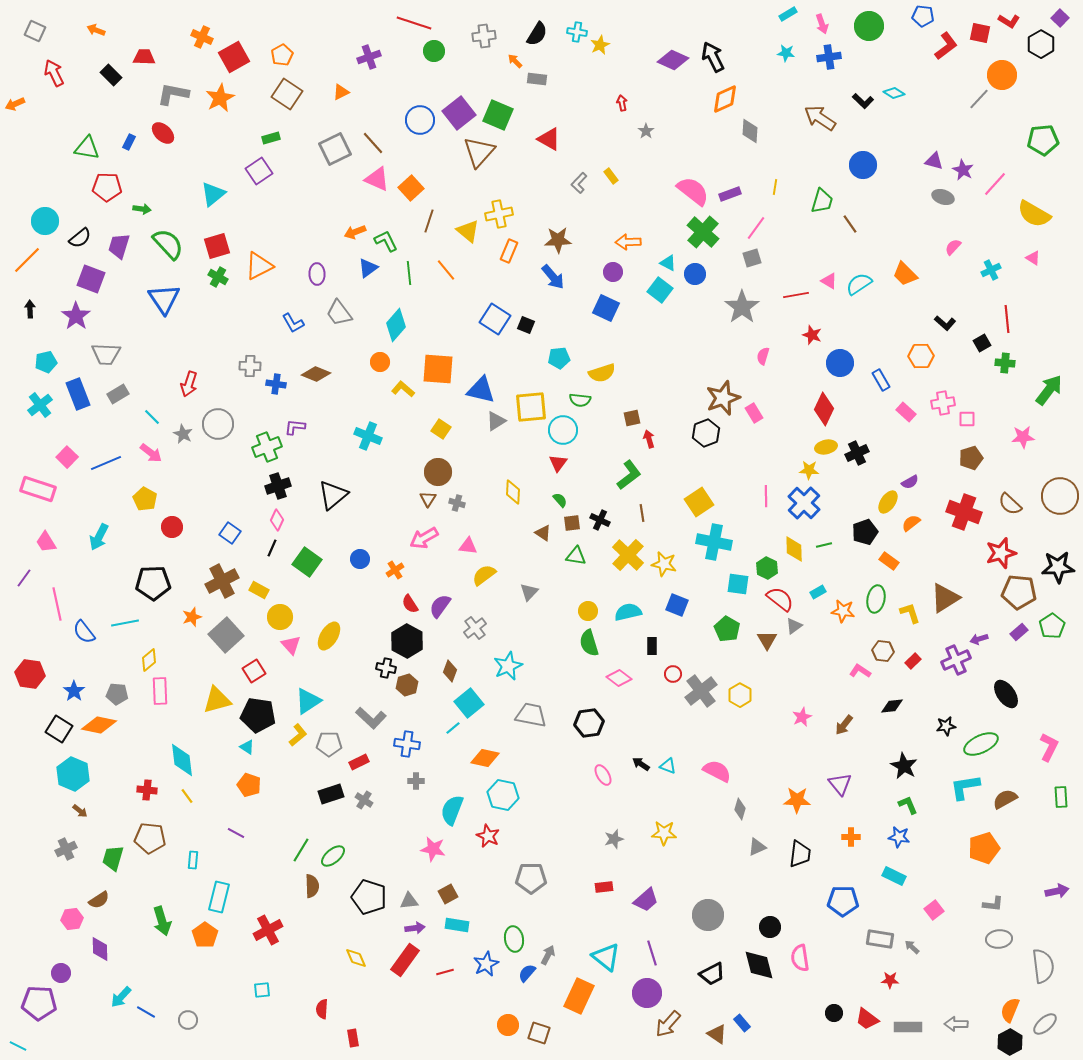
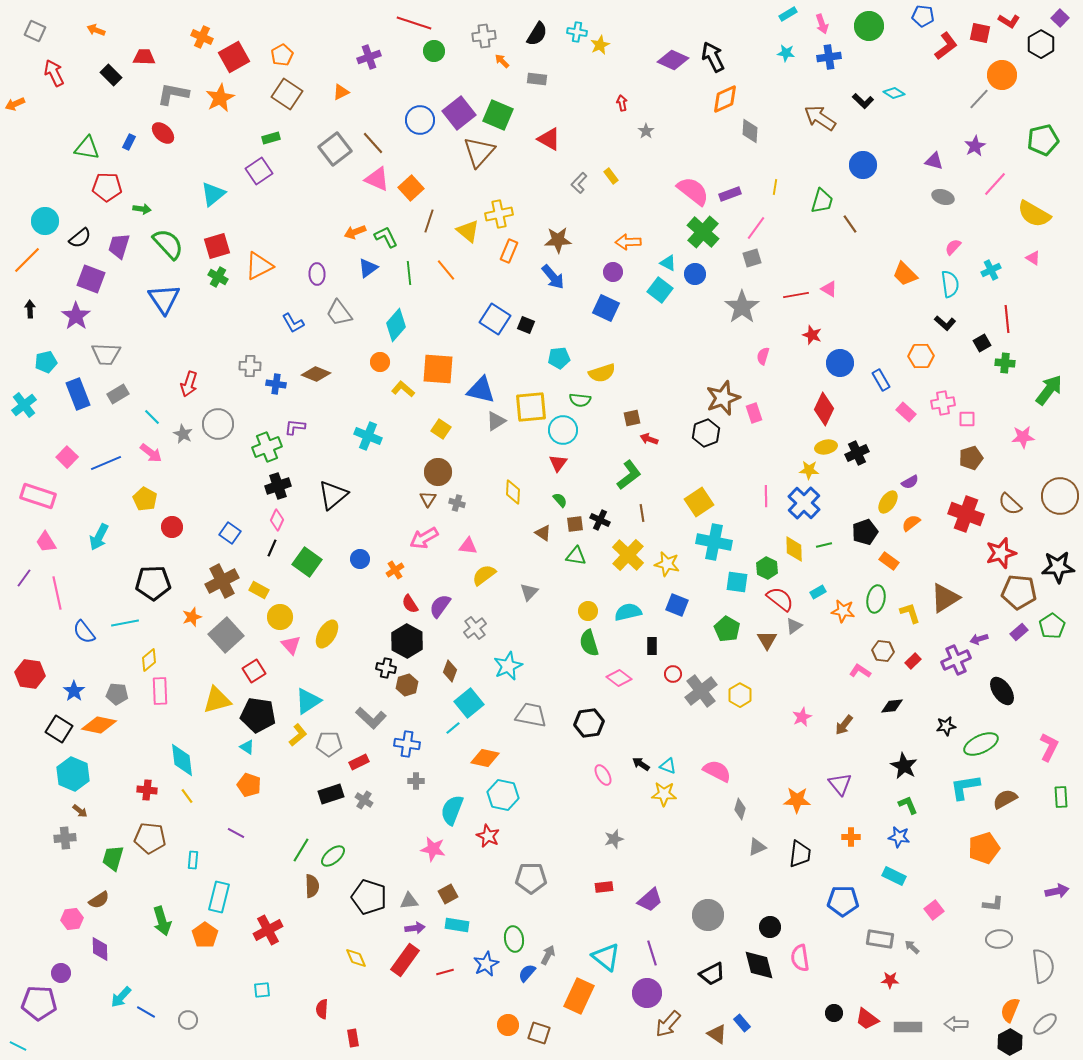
orange arrow at (515, 61): moved 13 px left
green pentagon at (1043, 140): rotated 8 degrees counterclockwise
gray square at (335, 149): rotated 12 degrees counterclockwise
purple star at (963, 170): moved 12 px right, 24 px up; rotated 15 degrees clockwise
green L-shape at (386, 241): moved 4 px up
pink triangle at (829, 281): moved 8 px down
cyan semicircle at (859, 284): moved 91 px right; rotated 116 degrees clockwise
cyan cross at (40, 405): moved 16 px left
pink rectangle at (754, 413): rotated 12 degrees clockwise
red arrow at (649, 439): rotated 54 degrees counterclockwise
pink rectangle at (38, 489): moved 7 px down
red cross at (964, 512): moved 2 px right, 2 px down
brown square at (572, 523): moved 3 px right, 1 px down
yellow star at (664, 564): moved 3 px right
cyan square at (738, 584): moved 1 px left, 2 px up
pink line at (57, 604): moved 11 px up
yellow ellipse at (329, 636): moved 2 px left, 2 px up
black ellipse at (1006, 694): moved 4 px left, 3 px up
yellow star at (664, 833): moved 39 px up
gray cross at (66, 849): moved 1 px left, 11 px up; rotated 20 degrees clockwise
purple trapezoid at (646, 900): moved 4 px right
